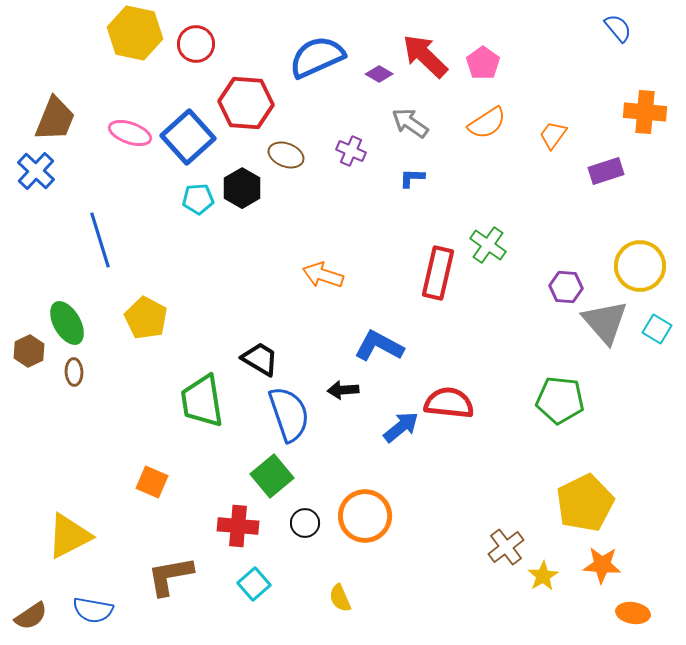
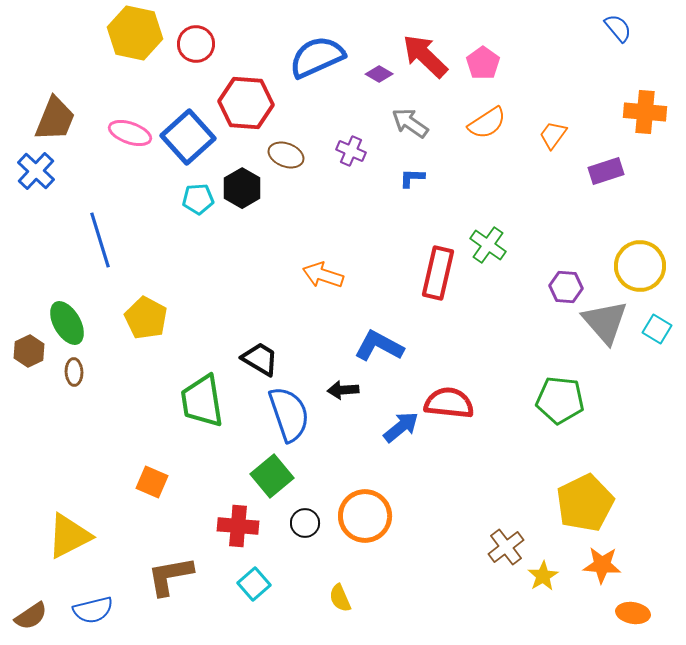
blue semicircle at (93, 610): rotated 24 degrees counterclockwise
